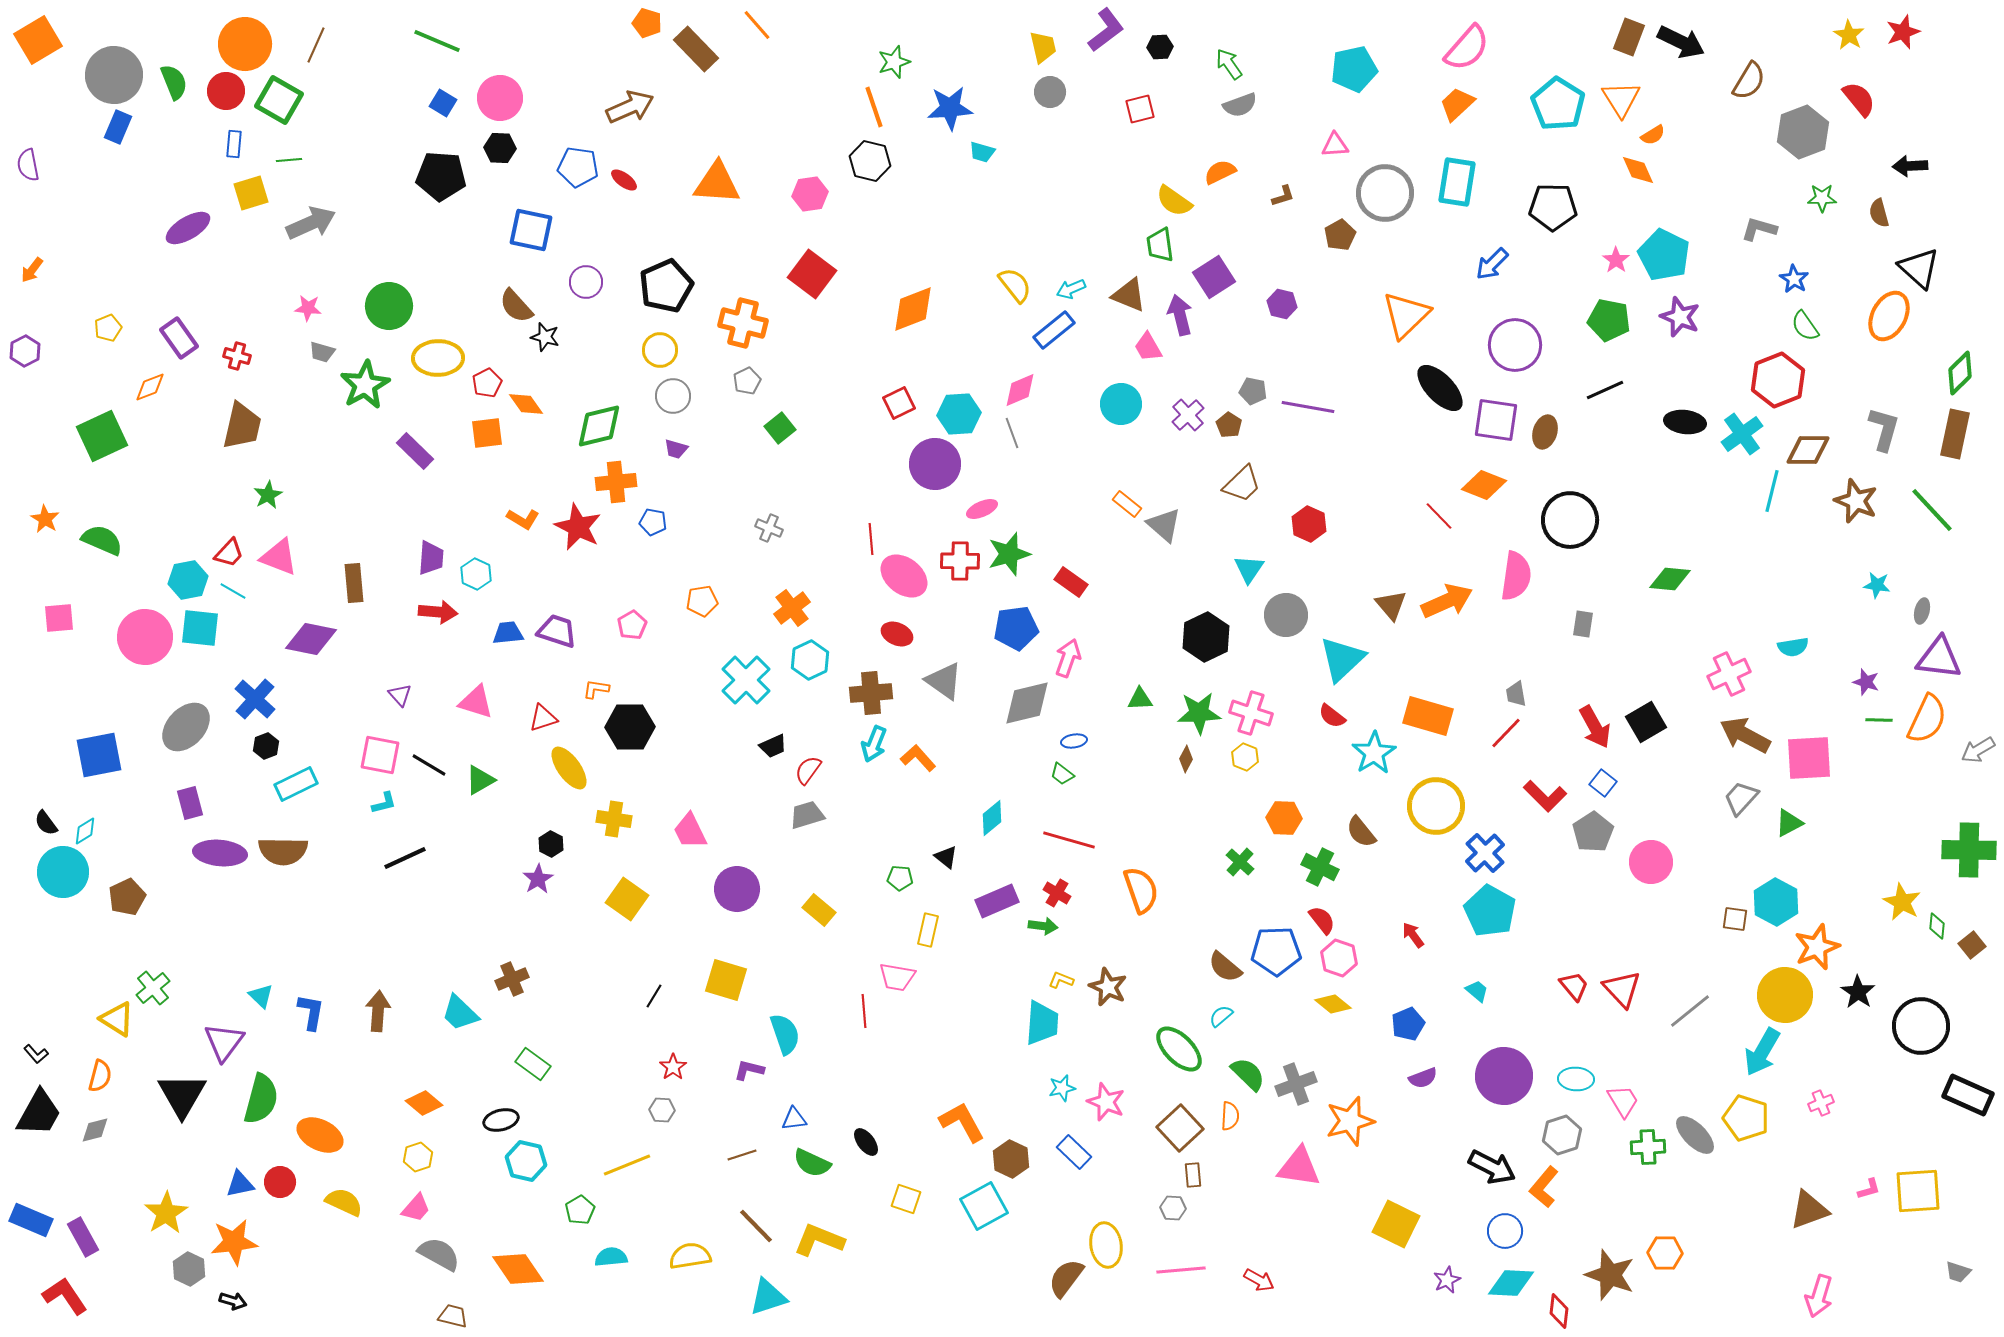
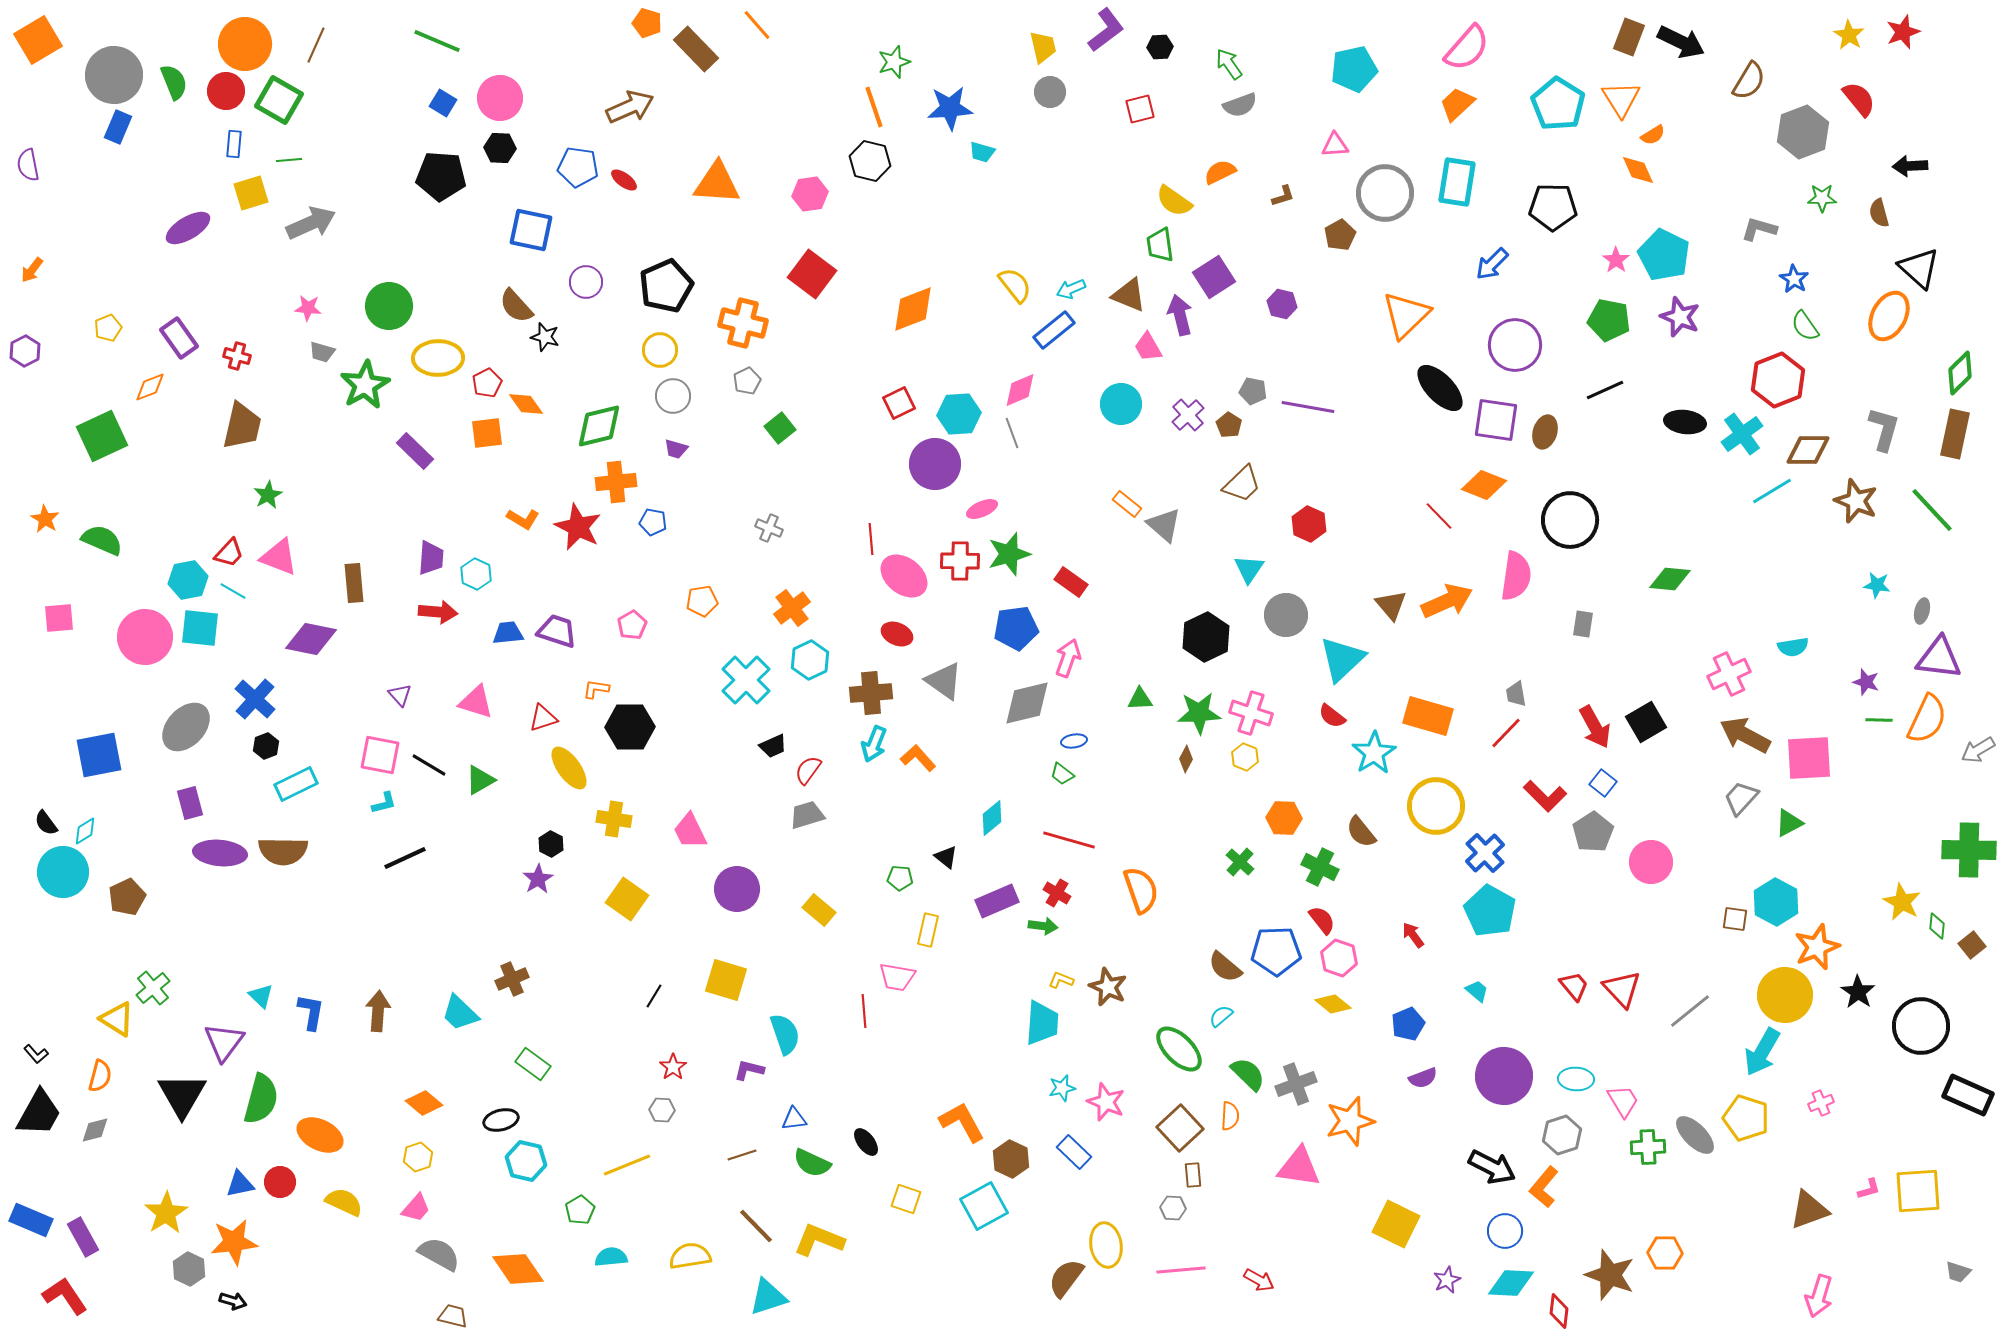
cyan line at (1772, 491): rotated 45 degrees clockwise
